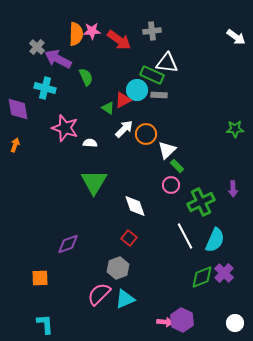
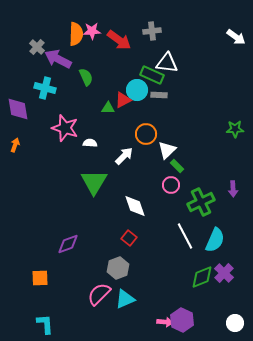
green triangle at (108, 108): rotated 32 degrees counterclockwise
white arrow at (124, 129): moved 27 px down
